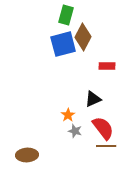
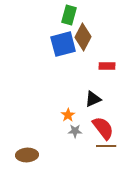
green rectangle: moved 3 px right
gray star: rotated 16 degrees counterclockwise
